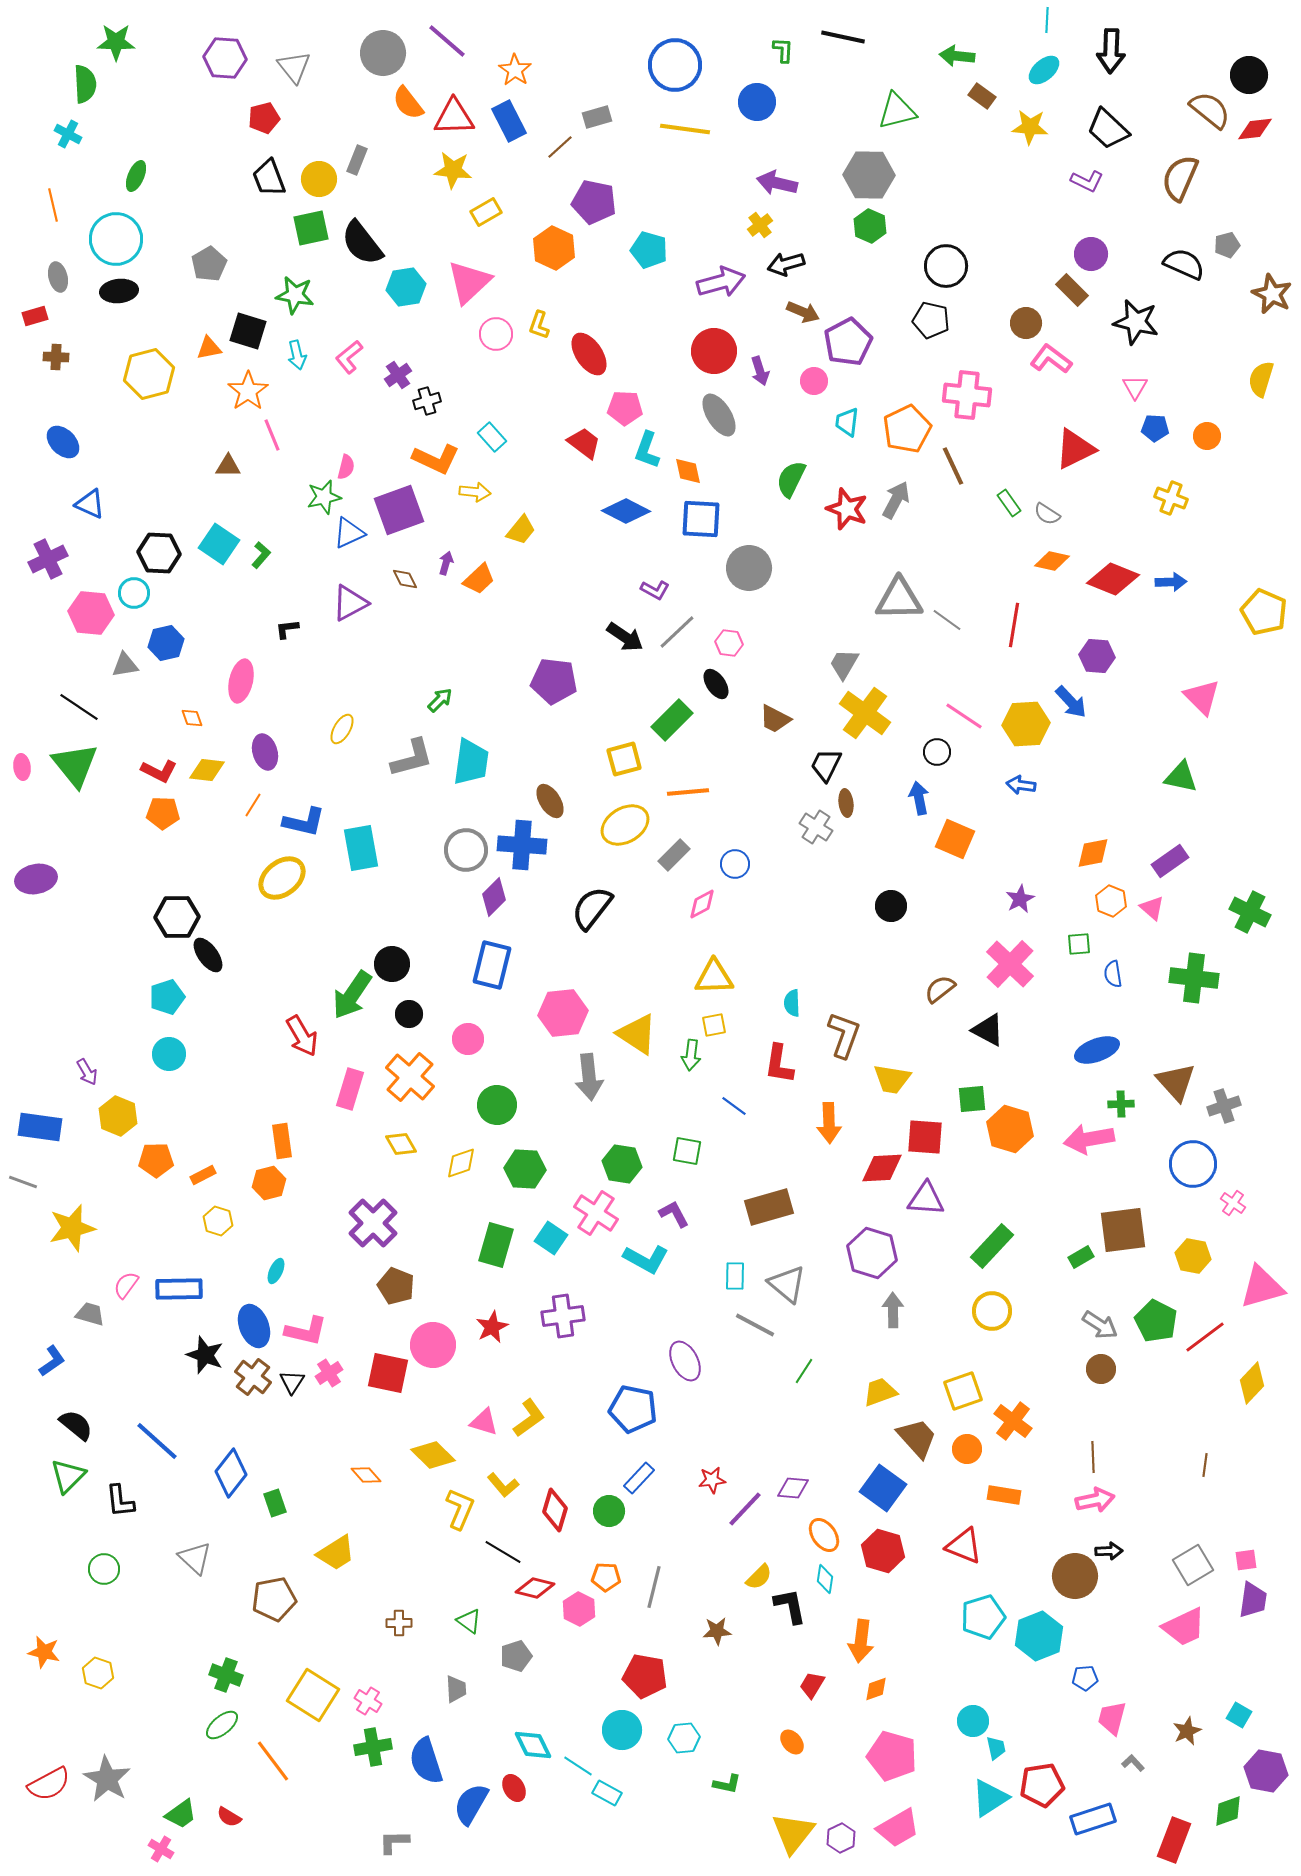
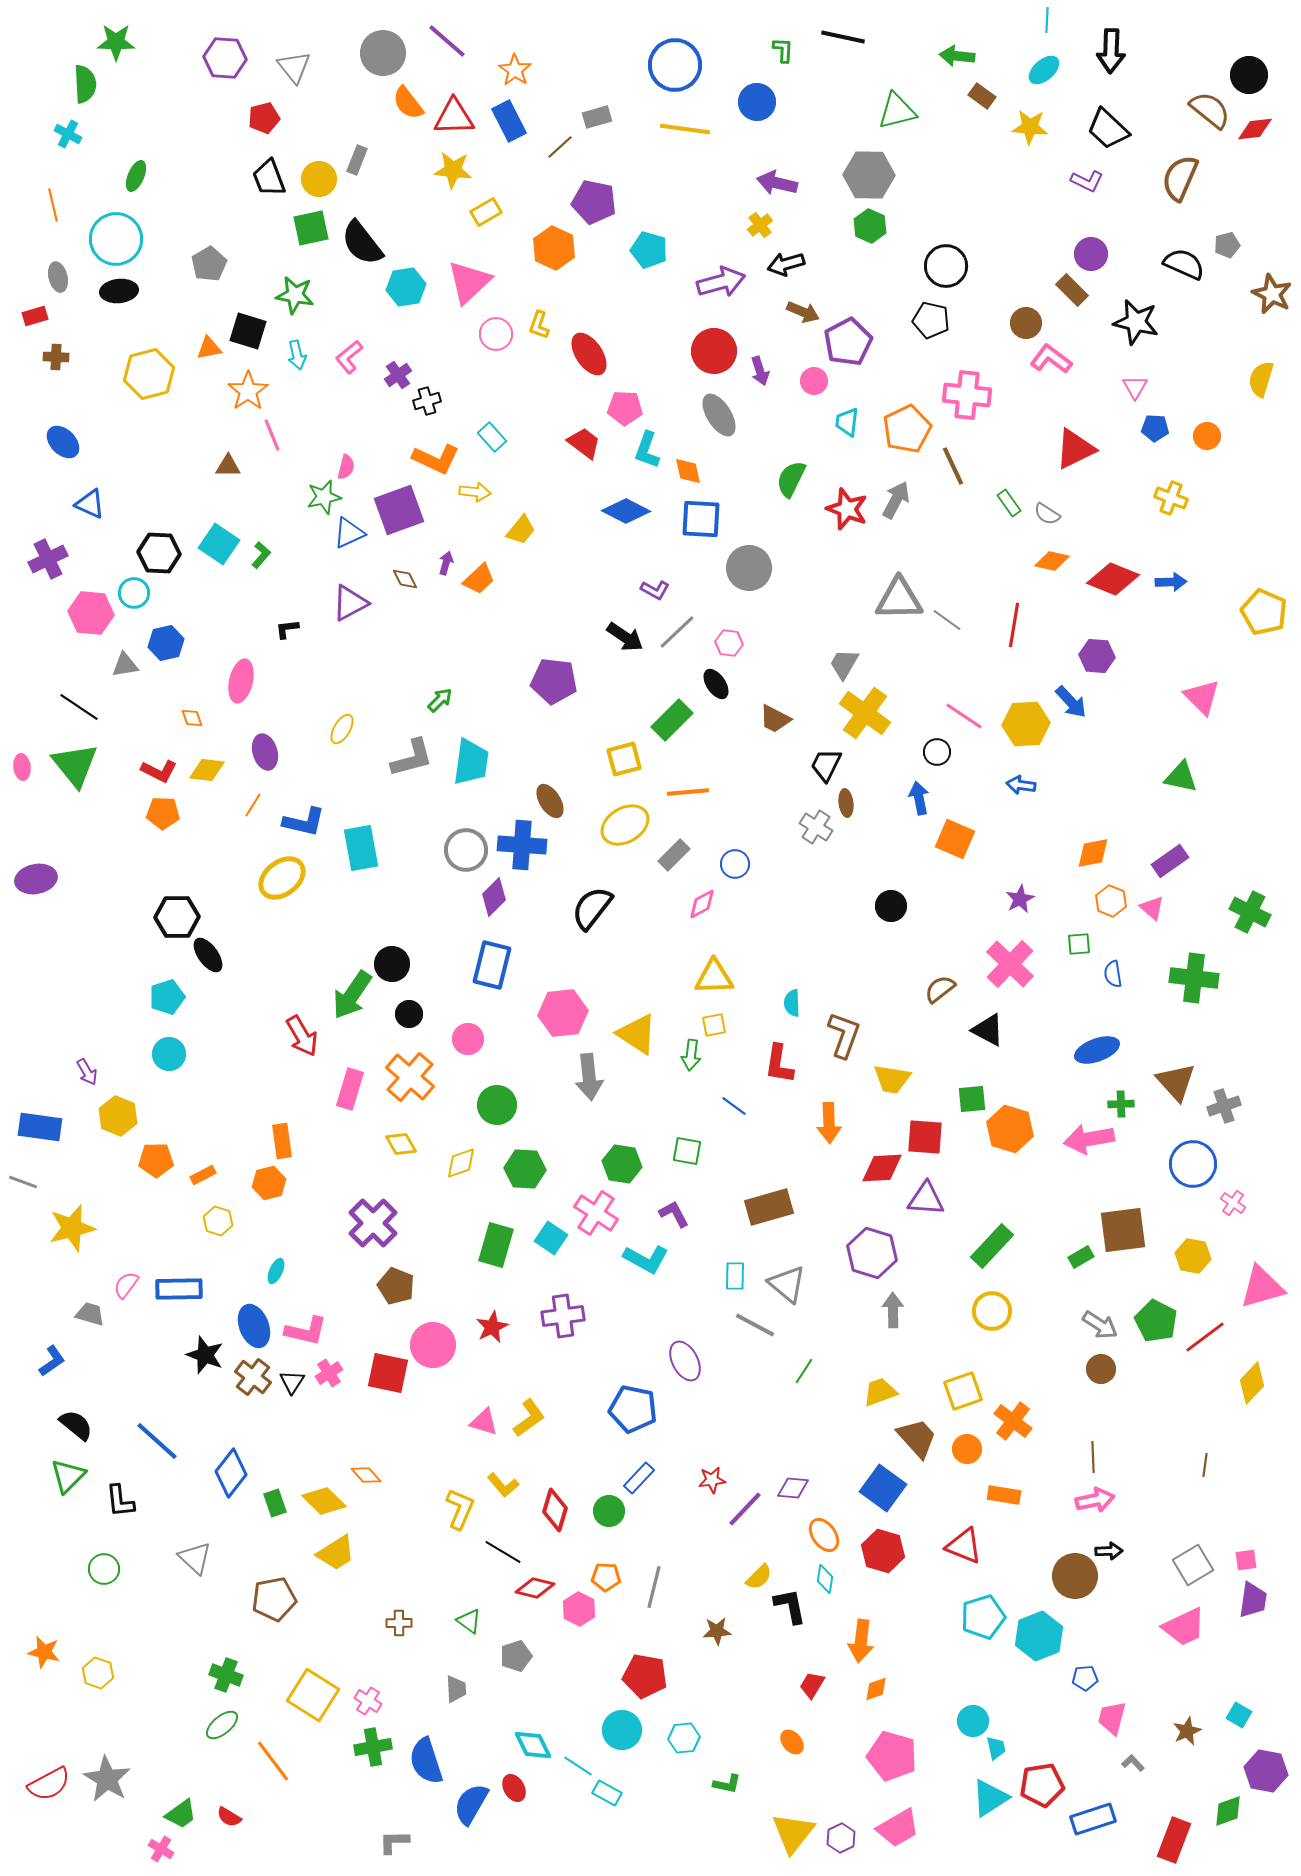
yellow diamond at (433, 1455): moved 109 px left, 46 px down
